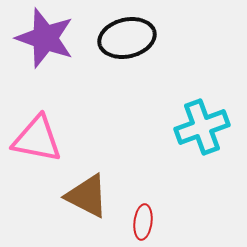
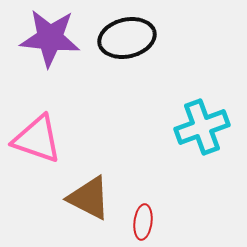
purple star: moved 5 px right; rotated 14 degrees counterclockwise
pink triangle: rotated 8 degrees clockwise
brown triangle: moved 2 px right, 2 px down
